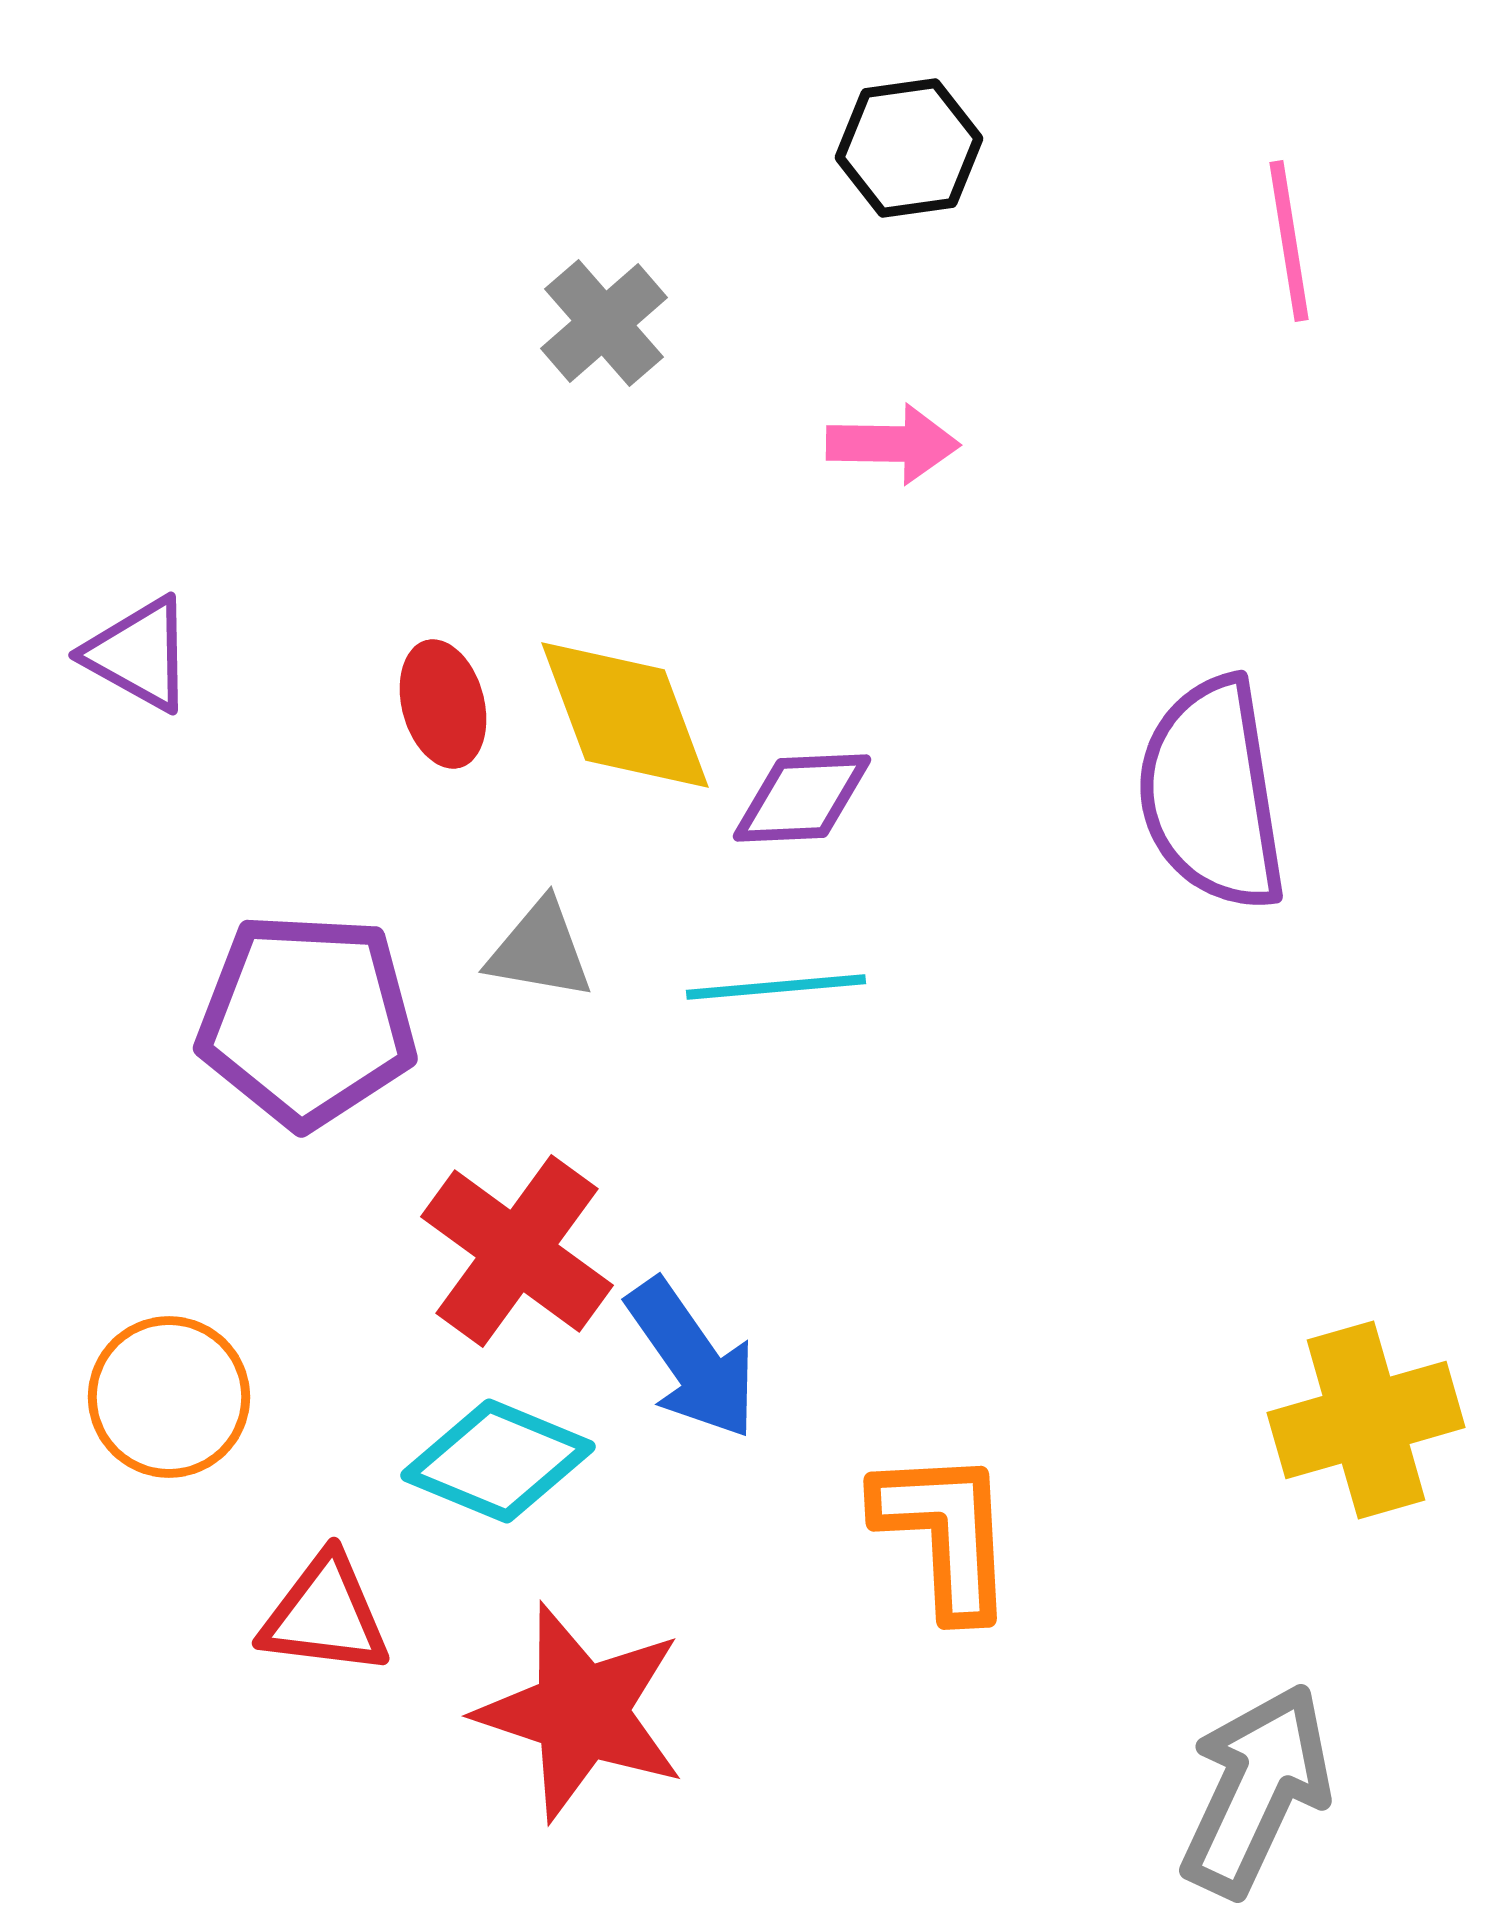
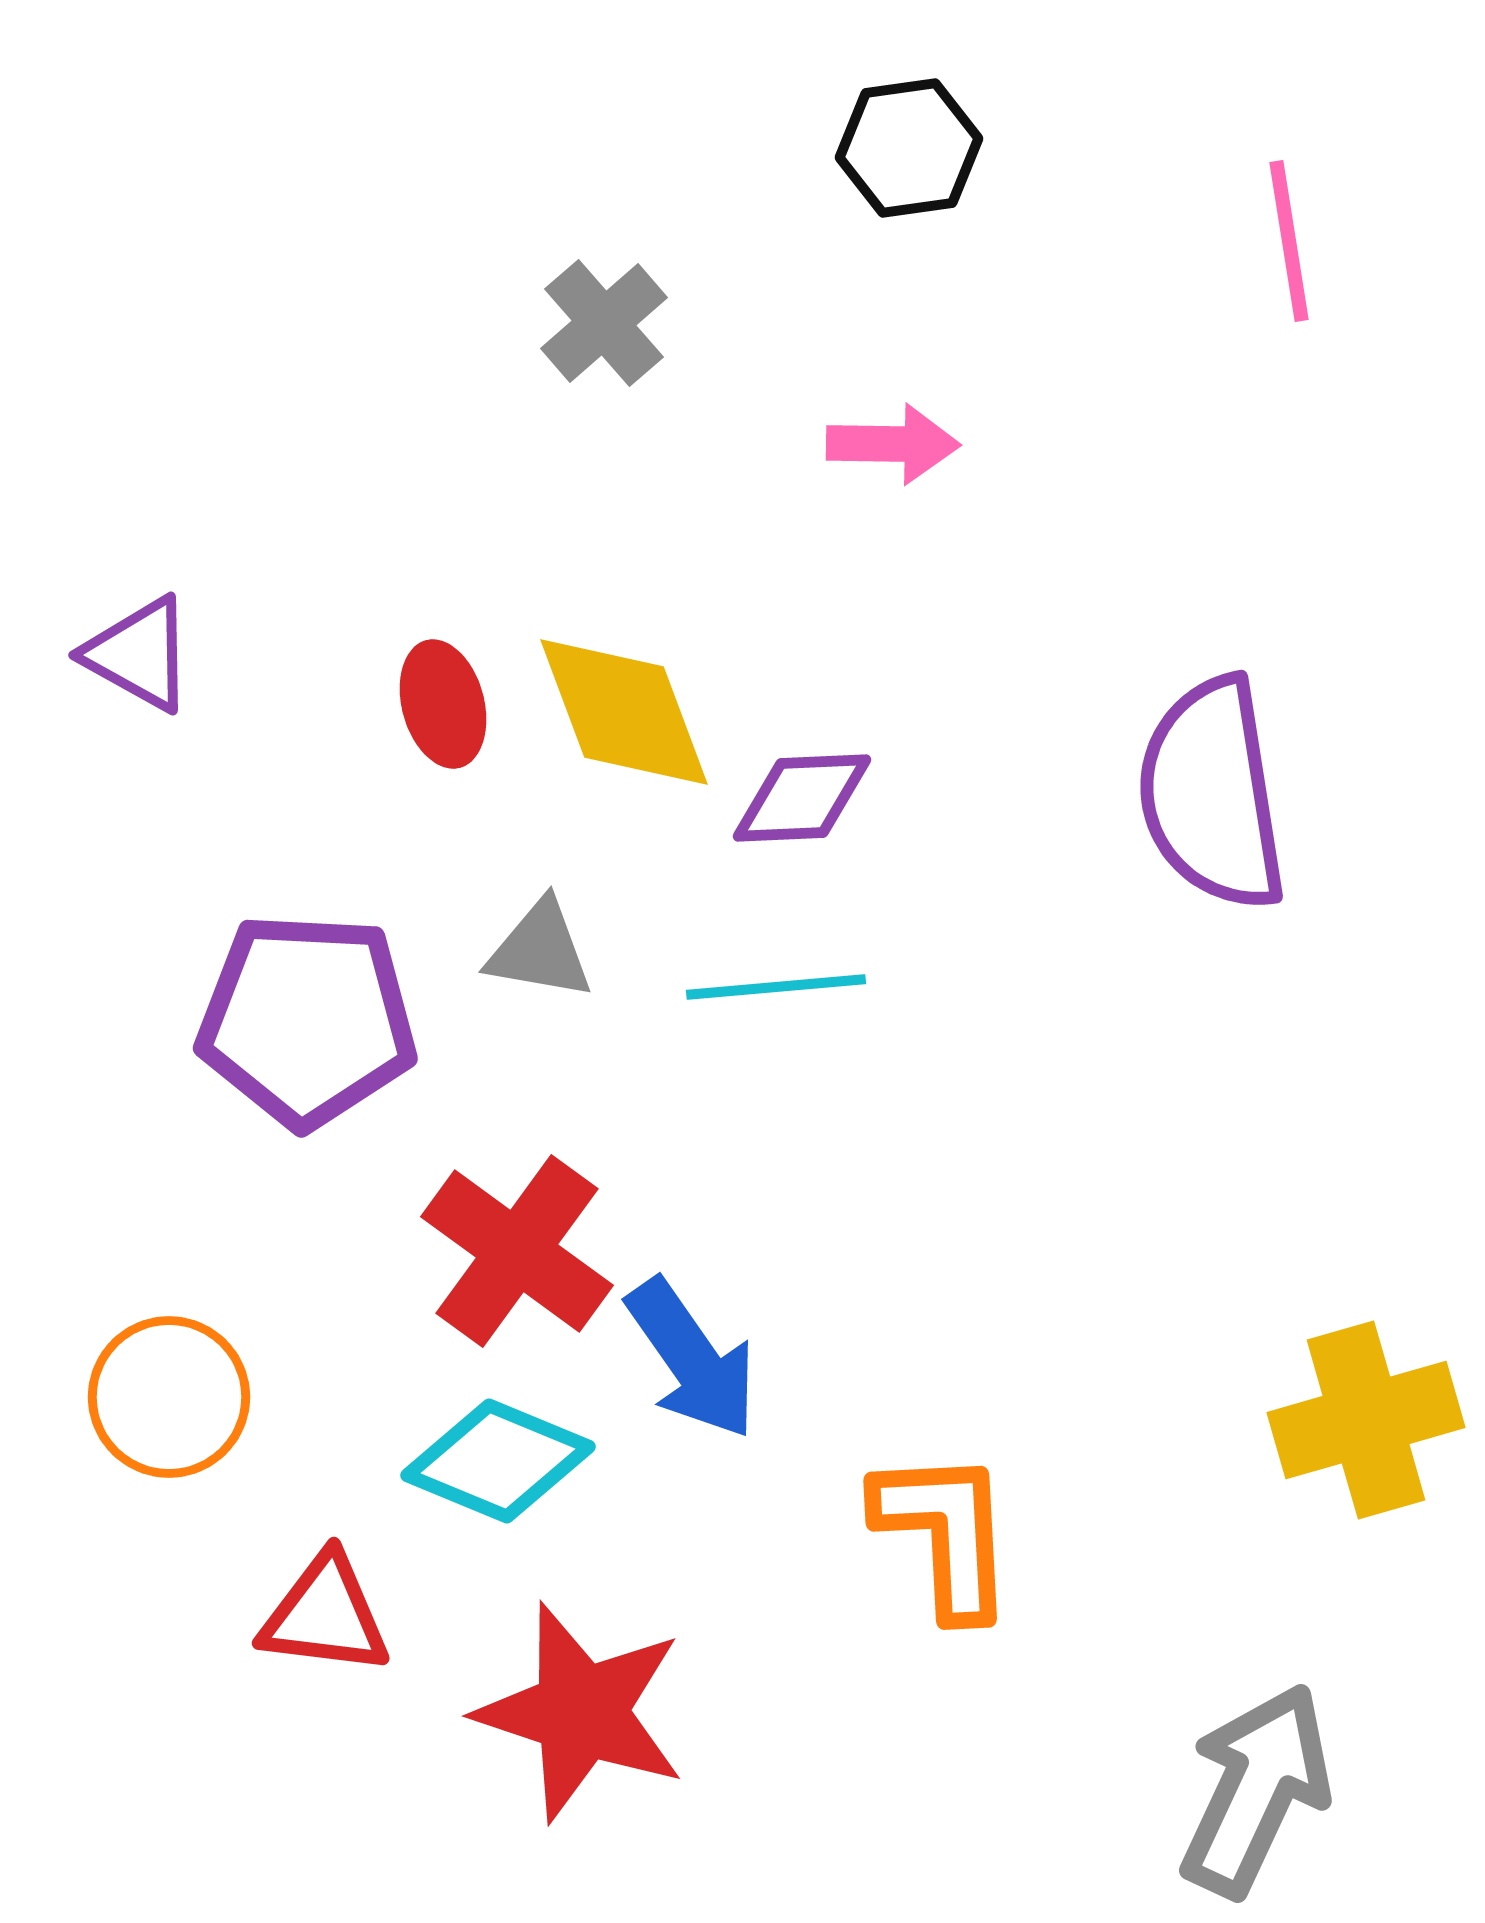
yellow diamond: moved 1 px left, 3 px up
